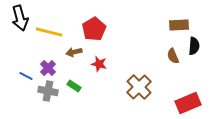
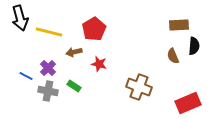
brown cross: rotated 25 degrees counterclockwise
